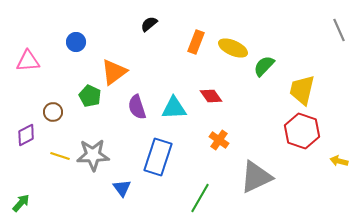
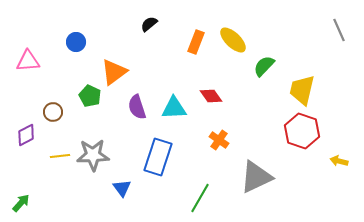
yellow ellipse: moved 8 px up; rotated 20 degrees clockwise
yellow line: rotated 24 degrees counterclockwise
